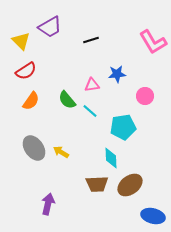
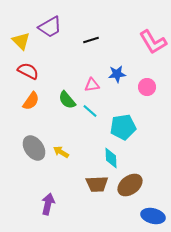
red semicircle: moved 2 px right; rotated 120 degrees counterclockwise
pink circle: moved 2 px right, 9 px up
